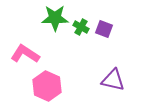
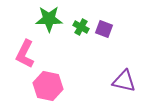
green star: moved 6 px left, 1 px down
pink L-shape: rotated 96 degrees counterclockwise
purple triangle: moved 11 px right, 1 px down
pink hexagon: moved 1 px right; rotated 12 degrees counterclockwise
